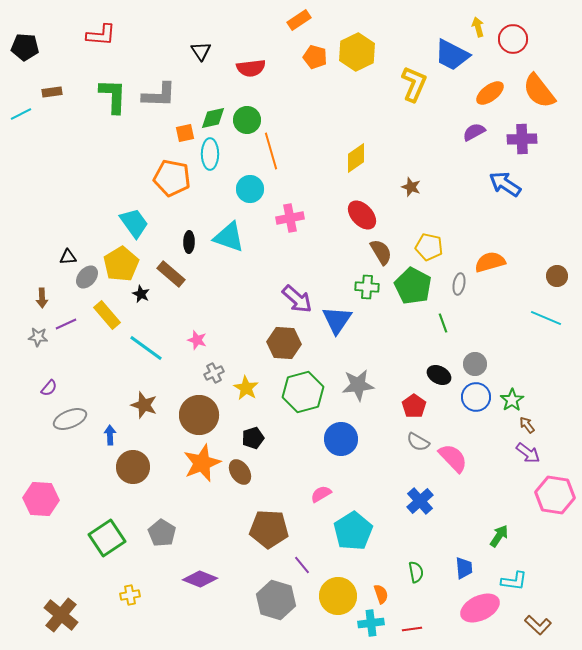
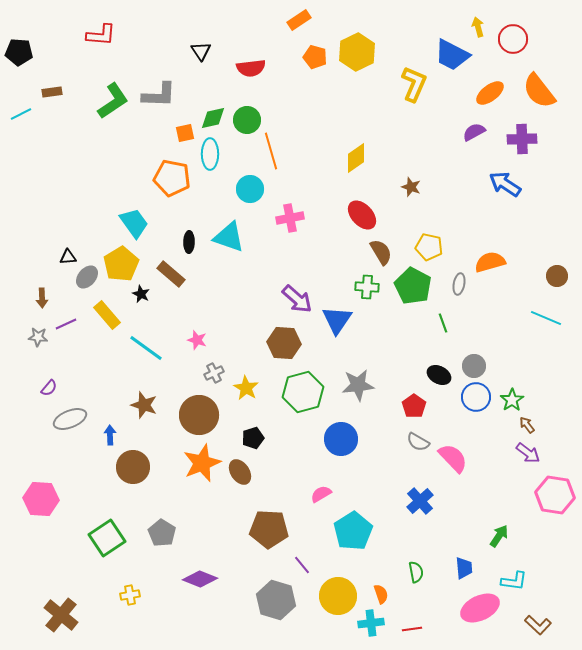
black pentagon at (25, 47): moved 6 px left, 5 px down
green L-shape at (113, 96): moved 5 px down; rotated 54 degrees clockwise
gray circle at (475, 364): moved 1 px left, 2 px down
